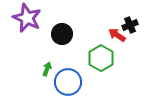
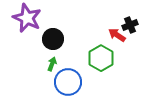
black circle: moved 9 px left, 5 px down
green arrow: moved 5 px right, 5 px up
